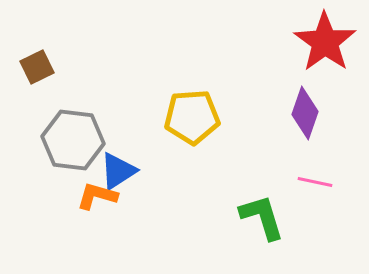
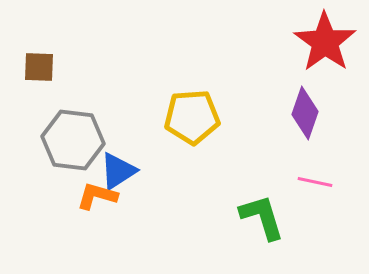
brown square: moved 2 px right; rotated 28 degrees clockwise
